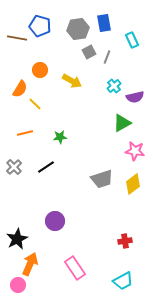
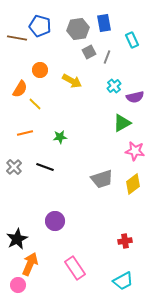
black line: moved 1 px left; rotated 54 degrees clockwise
